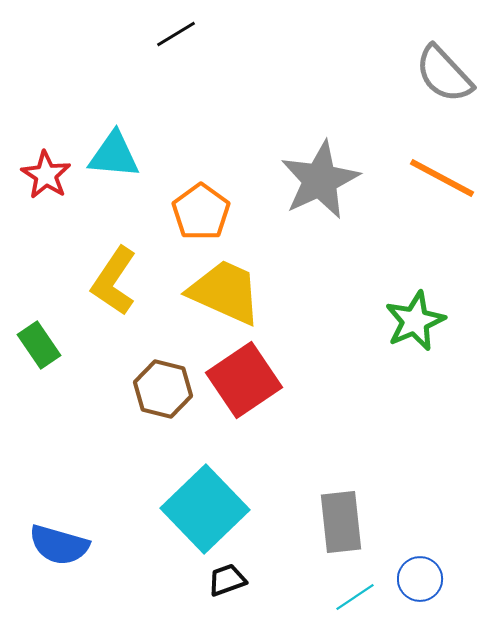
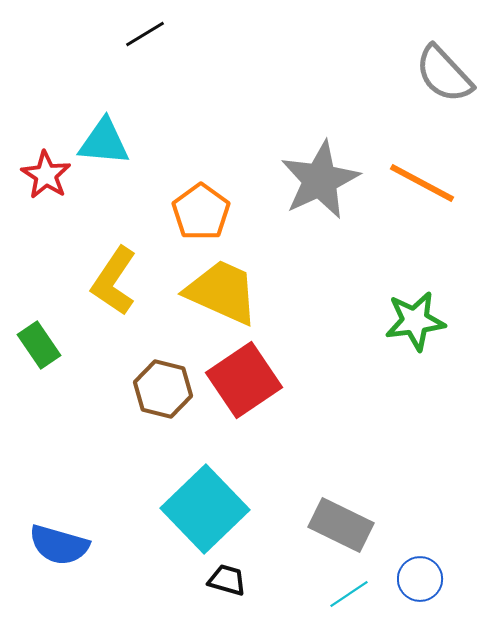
black line: moved 31 px left
cyan triangle: moved 10 px left, 13 px up
orange line: moved 20 px left, 5 px down
yellow trapezoid: moved 3 px left
green star: rotated 16 degrees clockwise
gray rectangle: moved 3 px down; rotated 58 degrees counterclockwise
black trapezoid: rotated 36 degrees clockwise
cyan line: moved 6 px left, 3 px up
